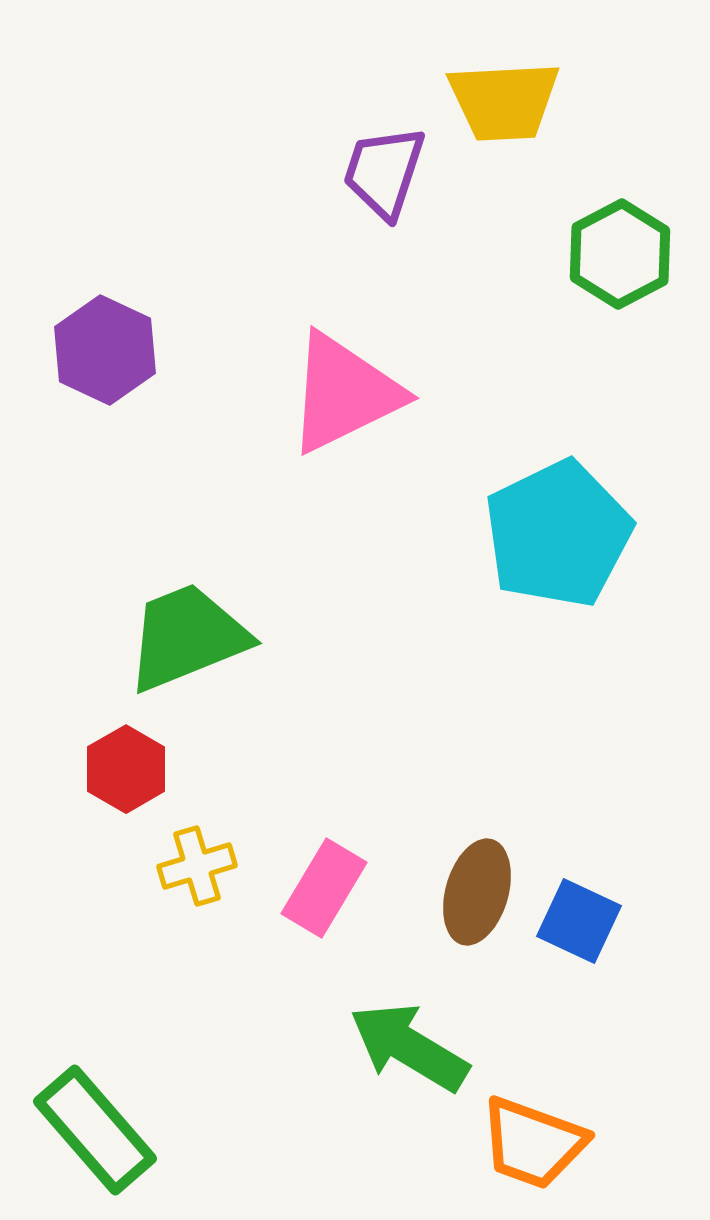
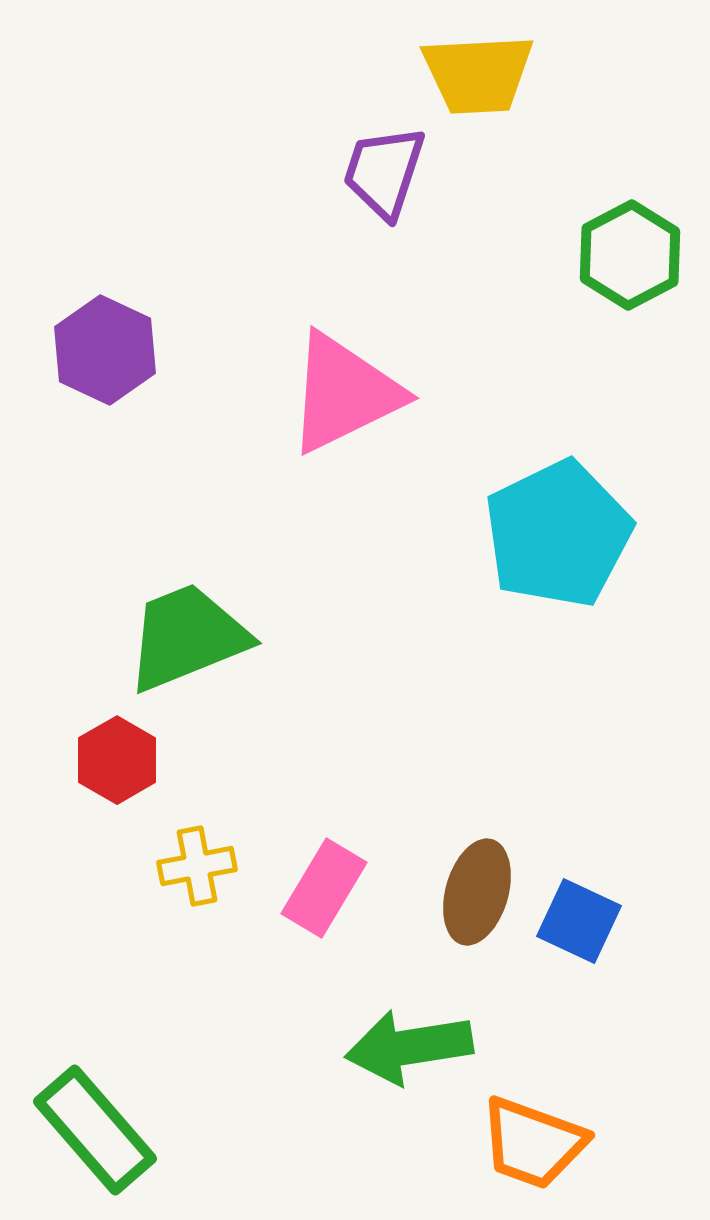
yellow trapezoid: moved 26 px left, 27 px up
green hexagon: moved 10 px right, 1 px down
red hexagon: moved 9 px left, 9 px up
yellow cross: rotated 6 degrees clockwise
green arrow: rotated 40 degrees counterclockwise
